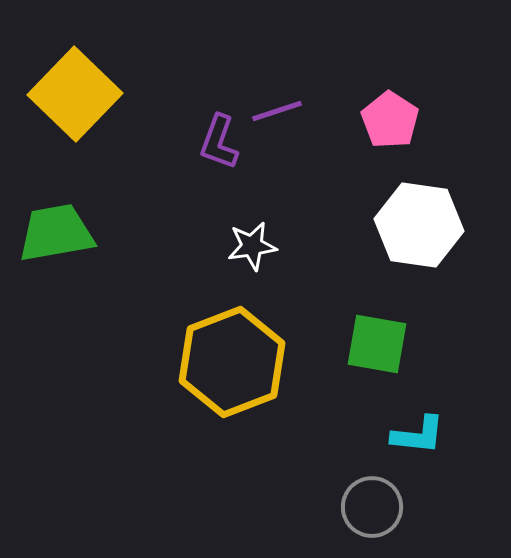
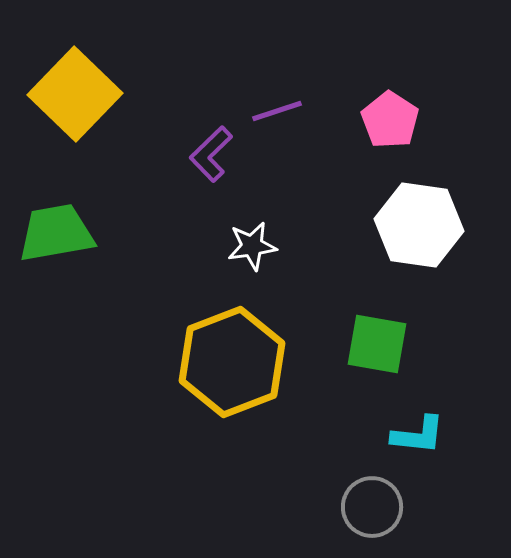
purple L-shape: moved 8 px left, 12 px down; rotated 26 degrees clockwise
